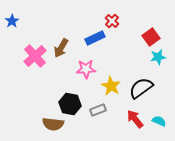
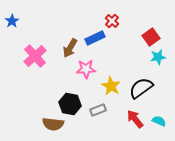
brown arrow: moved 9 px right
